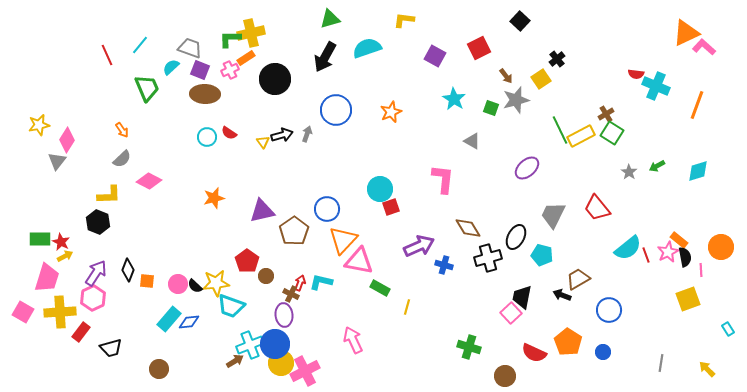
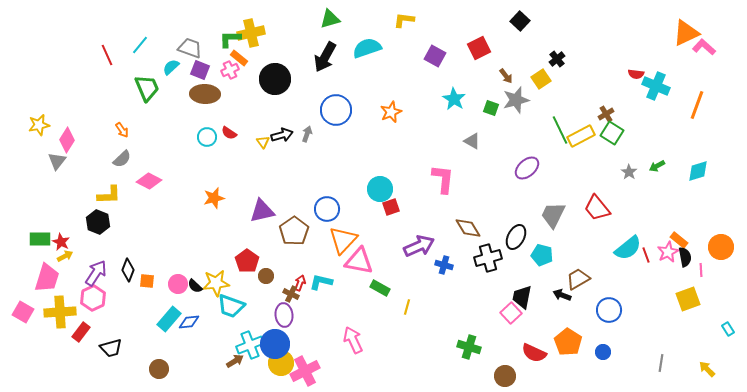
orange rectangle at (246, 58): moved 7 px left; rotated 72 degrees clockwise
